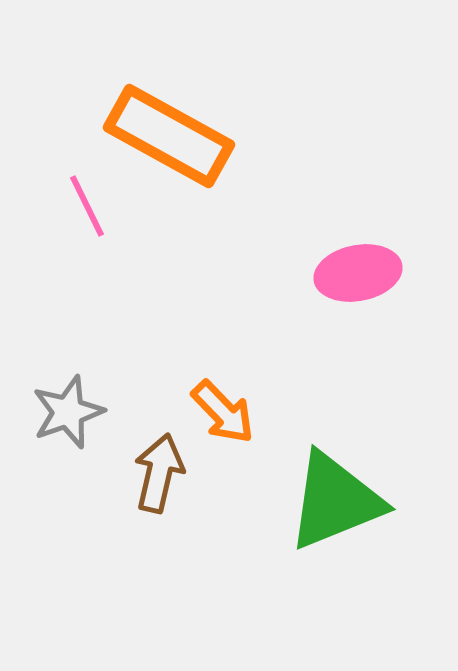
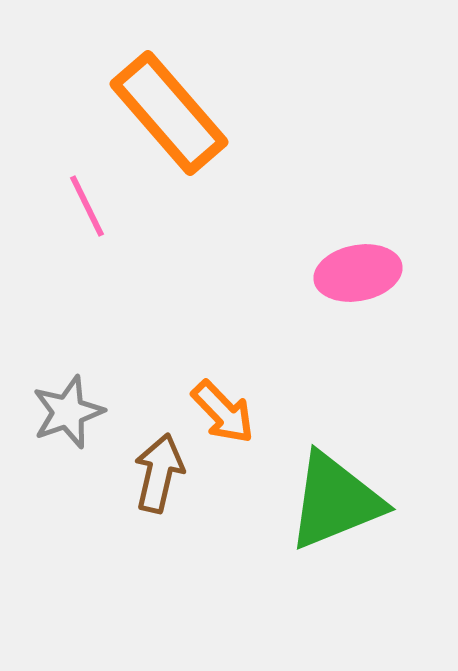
orange rectangle: moved 23 px up; rotated 20 degrees clockwise
